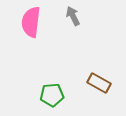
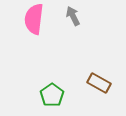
pink semicircle: moved 3 px right, 3 px up
green pentagon: rotated 30 degrees counterclockwise
